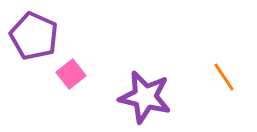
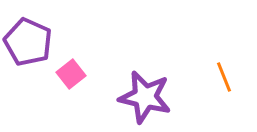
purple pentagon: moved 6 px left, 6 px down
orange line: rotated 12 degrees clockwise
